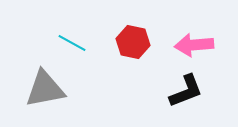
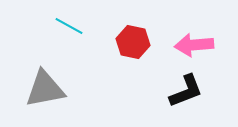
cyan line: moved 3 px left, 17 px up
